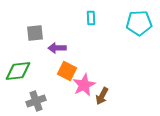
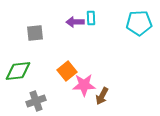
purple arrow: moved 18 px right, 26 px up
orange square: rotated 24 degrees clockwise
pink star: rotated 25 degrees clockwise
